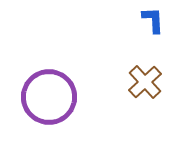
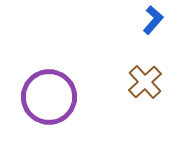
blue L-shape: rotated 44 degrees clockwise
